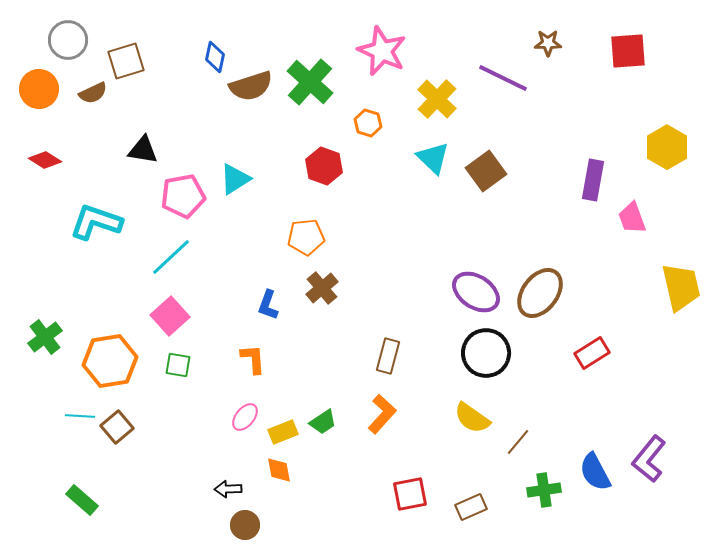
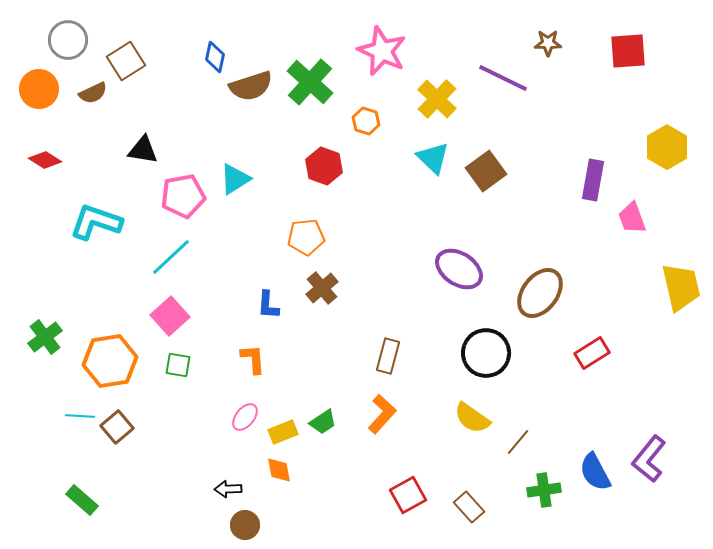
brown square at (126, 61): rotated 15 degrees counterclockwise
orange hexagon at (368, 123): moved 2 px left, 2 px up
purple ellipse at (476, 292): moved 17 px left, 23 px up
blue L-shape at (268, 305): rotated 16 degrees counterclockwise
red square at (410, 494): moved 2 px left, 1 px down; rotated 18 degrees counterclockwise
brown rectangle at (471, 507): moved 2 px left; rotated 72 degrees clockwise
